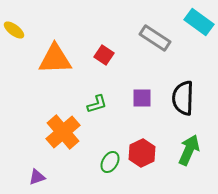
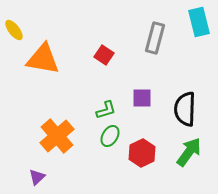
cyan rectangle: rotated 40 degrees clockwise
yellow ellipse: rotated 15 degrees clockwise
gray rectangle: rotated 72 degrees clockwise
orange triangle: moved 12 px left; rotated 12 degrees clockwise
black semicircle: moved 2 px right, 11 px down
green L-shape: moved 9 px right, 6 px down
orange cross: moved 6 px left, 4 px down
green arrow: moved 2 px down; rotated 12 degrees clockwise
green ellipse: moved 26 px up
purple triangle: rotated 24 degrees counterclockwise
